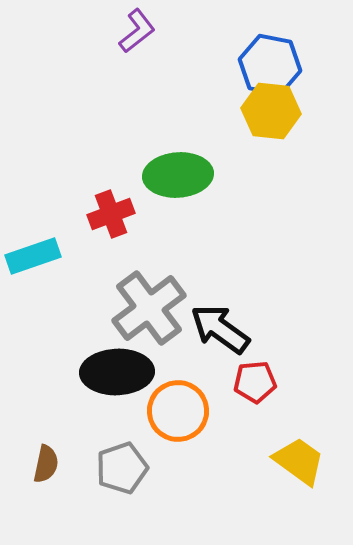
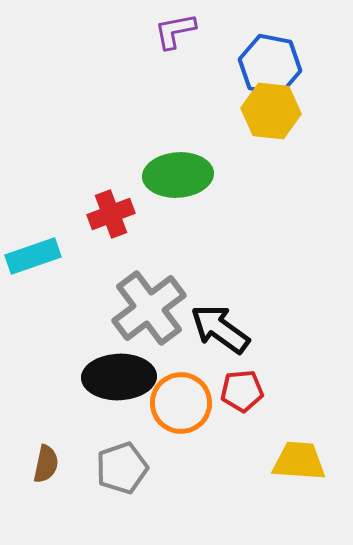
purple L-shape: moved 38 px right; rotated 153 degrees counterclockwise
black ellipse: moved 2 px right, 5 px down
red pentagon: moved 13 px left, 9 px down
orange circle: moved 3 px right, 8 px up
yellow trapezoid: rotated 32 degrees counterclockwise
